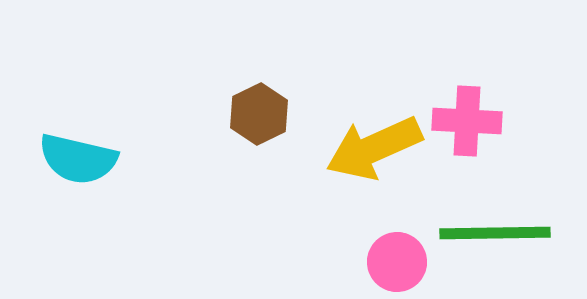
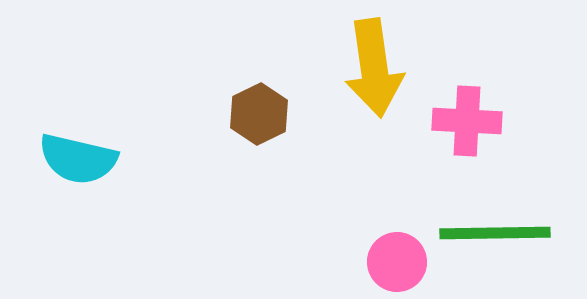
yellow arrow: moved 80 px up; rotated 74 degrees counterclockwise
